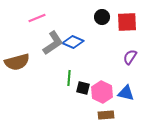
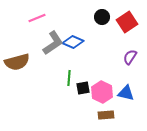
red square: rotated 30 degrees counterclockwise
black square: rotated 24 degrees counterclockwise
